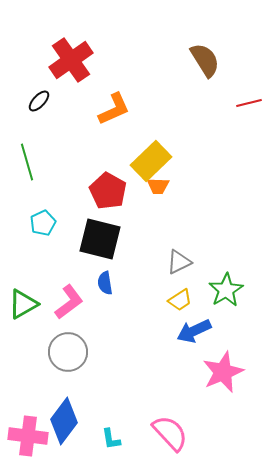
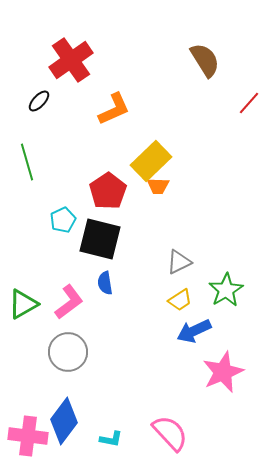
red line: rotated 35 degrees counterclockwise
red pentagon: rotated 9 degrees clockwise
cyan pentagon: moved 20 px right, 3 px up
cyan L-shape: rotated 70 degrees counterclockwise
